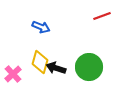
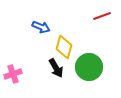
yellow diamond: moved 24 px right, 15 px up
black arrow: rotated 138 degrees counterclockwise
pink cross: rotated 24 degrees clockwise
